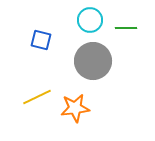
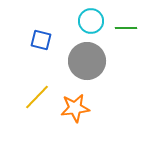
cyan circle: moved 1 px right, 1 px down
gray circle: moved 6 px left
yellow line: rotated 20 degrees counterclockwise
